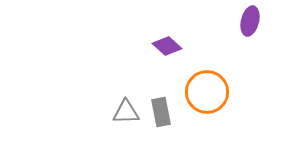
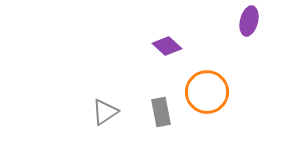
purple ellipse: moved 1 px left
gray triangle: moved 21 px left; rotated 32 degrees counterclockwise
